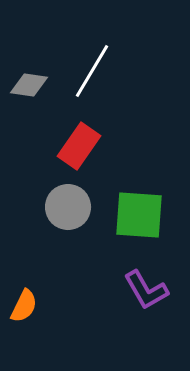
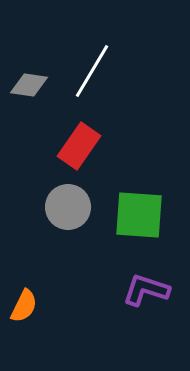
purple L-shape: rotated 138 degrees clockwise
